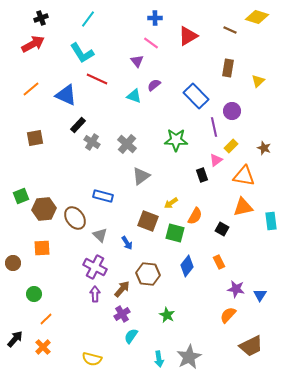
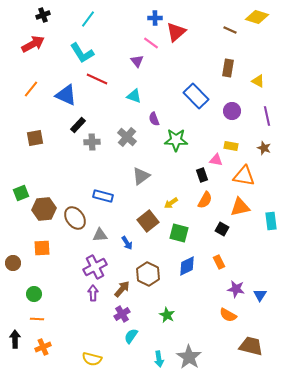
black cross at (41, 18): moved 2 px right, 3 px up
red triangle at (188, 36): moved 12 px left, 4 px up; rotated 10 degrees counterclockwise
yellow triangle at (258, 81): rotated 48 degrees counterclockwise
purple semicircle at (154, 85): moved 34 px down; rotated 72 degrees counterclockwise
orange line at (31, 89): rotated 12 degrees counterclockwise
purple line at (214, 127): moved 53 px right, 11 px up
gray cross at (92, 142): rotated 35 degrees counterclockwise
gray cross at (127, 144): moved 7 px up
yellow rectangle at (231, 146): rotated 56 degrees clockwise
pink triangle at (216, 160): rotated 48 degrees clockwise
green square at (21, 196): moved 3 px up
orange triangle at (243, 207): moved 3 px left
orange semicircle at (195, 216): moved 10 px right, 16 px up
brown square at (148, 221): rotated 30 degrees clockwise
green square at (175, 233): moved 4 px right
gray triangle at (100, 235): rotated 49 degrees counterclockwise
blue diamond at (187, 266): rotated 25 degrees clockwise
purple cross at (95, 267): rotated 35 degrees clockwise
brown hexagon at (148, 274): rotated 20 degrees clockwise
purple arrow at (95, 294): moved 2 px left, 1 px up
orange semicircle at (228, 315): rotated 102 degrees counterclockwise
orange line at (46, 319): moved 9 px left; rotated 48 degrees clockwise
black arrow at (15, 339): rotated 42 degrees counterclockwise
brown trapezoid at (251, 346): rotated 140 degrees counterclockwise
orange cross at (43, 347): rotated 21 degrees clockwise
gray star at (189, 357): rotated 10 degrees counterclockwise
